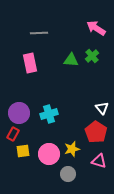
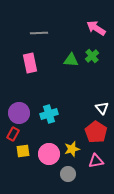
pink triangle: moved 3 px left; rotated 28 degrees counterclockwise
